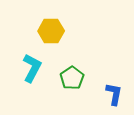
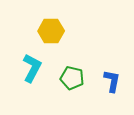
green pentagon: rotated 25 degrees counterclockwise
blue L-shape: moved 2 px left, 13 px up
